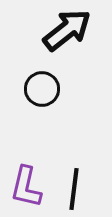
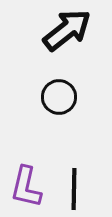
black circle: moved 17 px right, 8 px down
black line: rotated 6 degrees counterclockwise
